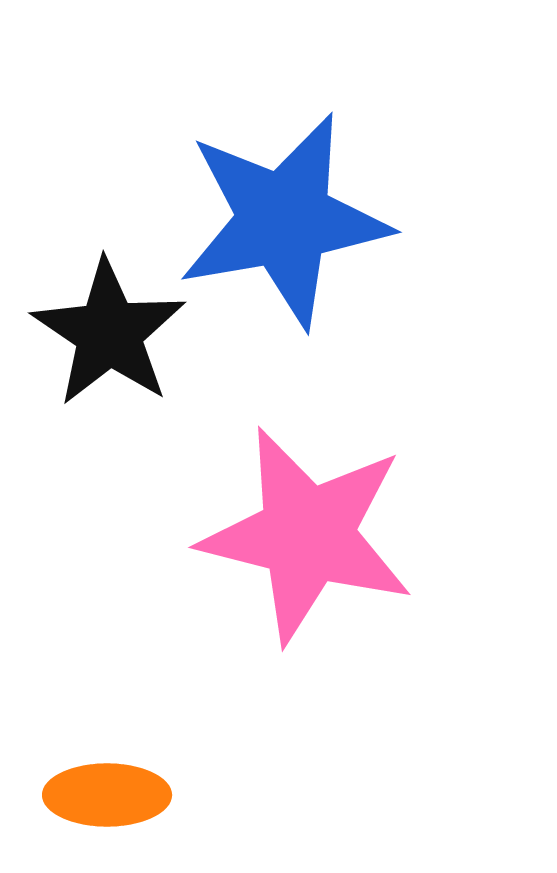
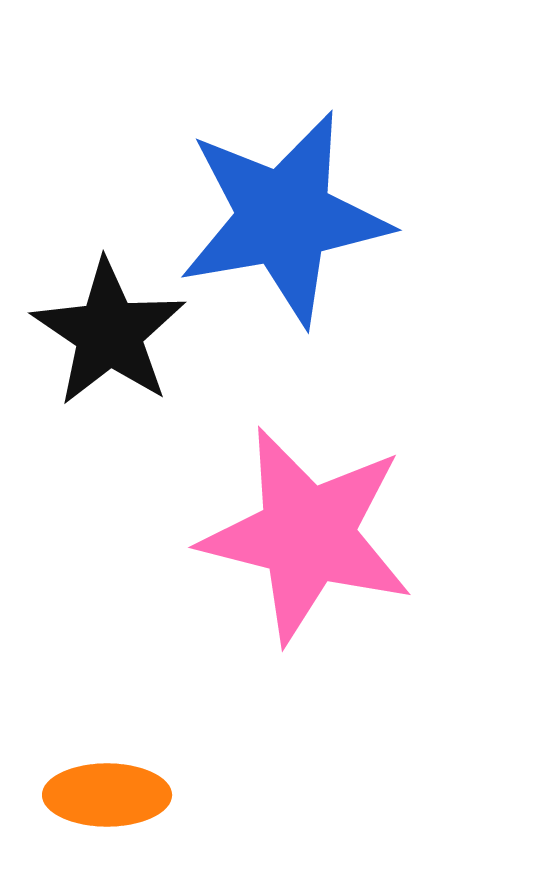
blue star: moved 2 px up
